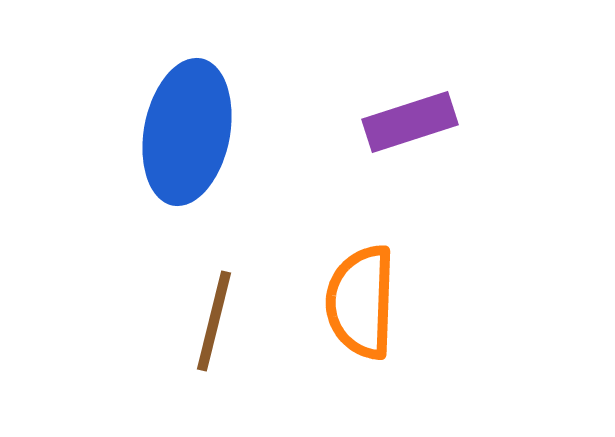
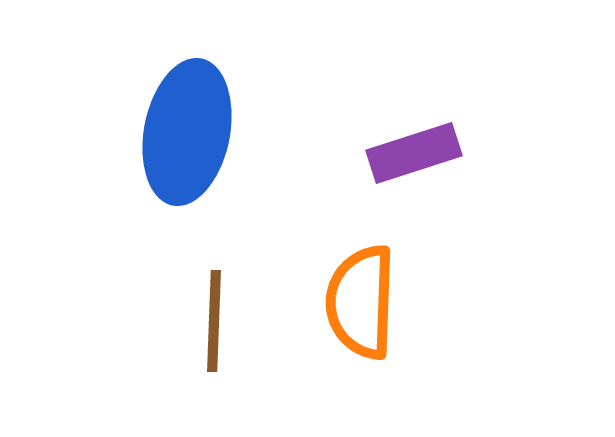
purple rectangle: moved 4 px right, 31 px down
brown line: rotated 12 degrees counterclockwise
